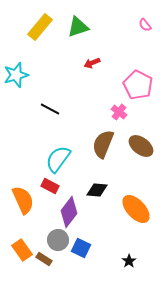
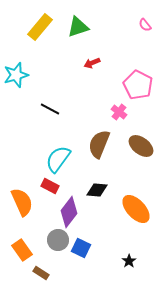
brown semicircle: moved 4 px left
orange semicircle: moved 1 px left, 2 px down
brown rectangle: moved 3 px left, 14 px down
